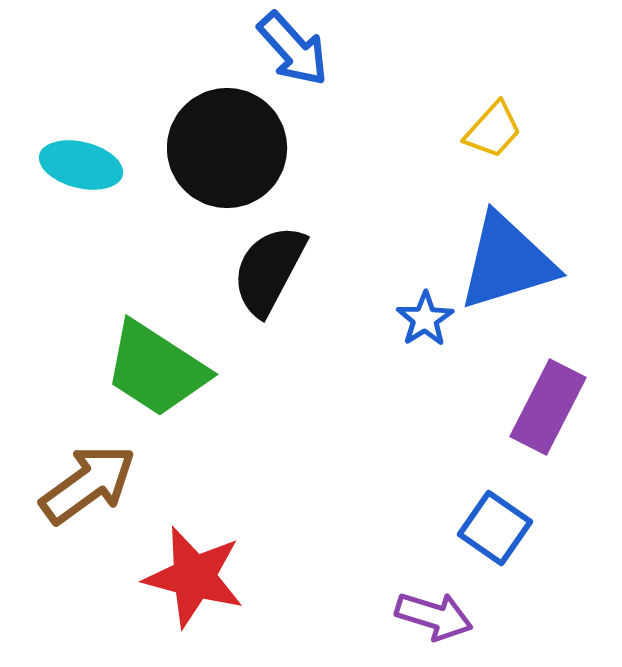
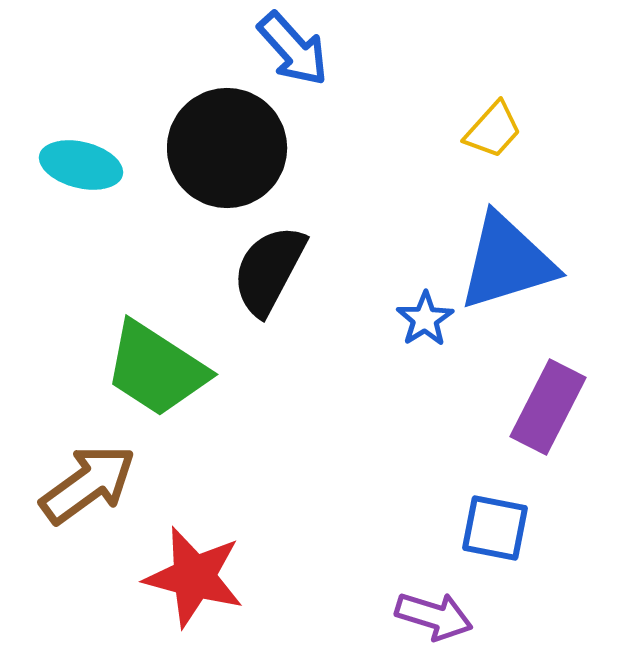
blue square: rotated 24 degrees counterclockwise
